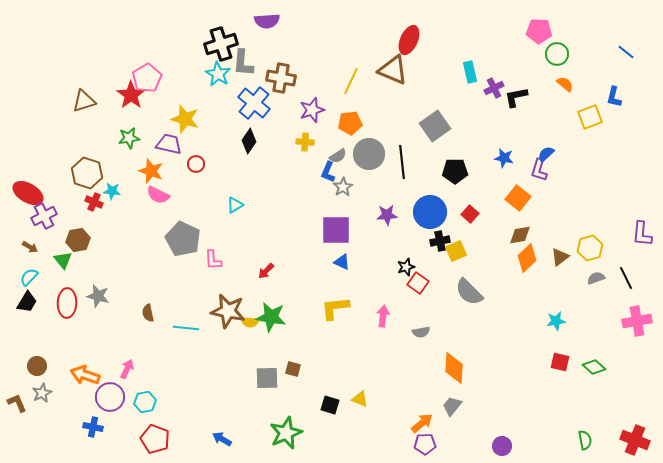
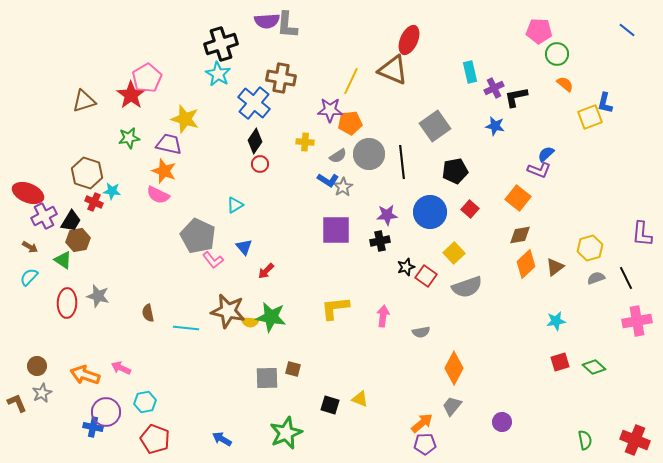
blue line at (626, 52): moved 1 px right, 22 px up
gray L-shape at (243, 63): moved 44 px right, 38 px up
blue L-shape at (614, 97): moved 9 px left, 6 px down
purple star at (312, 110): moved 18 px right; rotated 20 degrees clockwise
black diamond at (249, 141): moved 6 px right
blue star at (504, 158): moved 9 px left, 32 px up
red circle at (196, 164): moved 64 px right
purple L-shape at (539, 170): rotated 85 degrees counterclockwise
orange star at (151, 171): moved 13 px right
black pentagon at (455, 171): rotated 10 degrees counterclockwise
blue L-shape at (328, 172): moved 8 px down; rotated 80 degrees counterclockwise
red ellipse at (28, 193): rotated 8 degrees counterclockwise
red square at (470, 214): moved 5 px up
gray pentagon at (183, 239): moved 15 px right, 3 px up
black cross at (440, 241): moved 60 px left
yellow square at (456, 251): moved 2 px left, 2 px down; rotated 20 degrees counterclockwise
brown triangle at (560, 257): moved 5 px left, 10 px down
orange diamond at (527, 258): moved 1 px left, 6 px down
green triangle at (63, 260): rotated 18 degrees counterclockwise
pink L-shape at (213, 260): rotated 35 degrees counterclockwise
blue triangle at (342, 262): moved 98 px left, 15 px up; rotated 24 degrees clockwise
red square at (418, 283): moved 8 px right, 7 px up
gray semicircle at (469, 292): moved 2 px left, 5 px up; rotated 64 degrees counterclockwise
black trapezoid at (27, 302): moved 44 px right, 81 px up
red square at (560, 362): rotated 30 degrees counterclockwise
orange diamond at (454, 368): rotated 24 degrees clockwise
pink arrow at (127, 369): moved 6 px left, 1 px up; rotated 90 degrees counterclockwise
purple circle at (110, 397): moved 4 px left, 15 px down
purple circle at (502, 446): moved 24 px up
